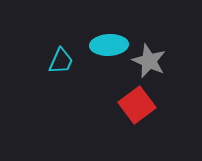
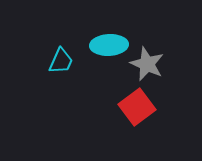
gray star: moved 2 px left, 3 px down
red square: moved 2 px down
